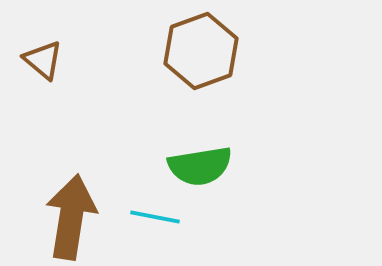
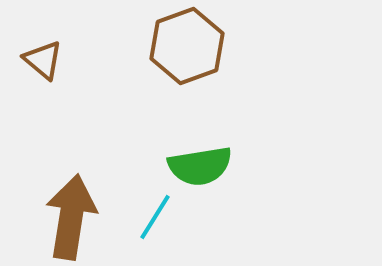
brown hexagon: moved 14 px left, 5 px up
cyan line: rotated 69 degrees counterclockwise
